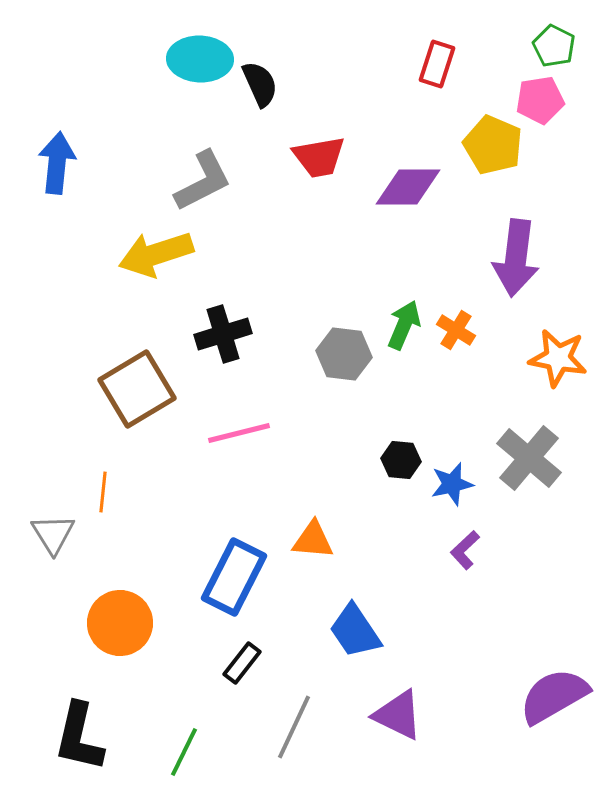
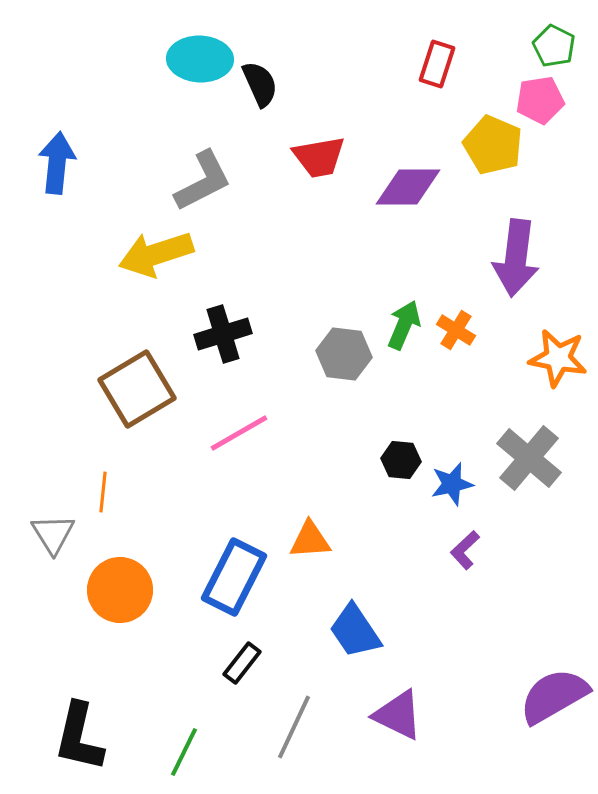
pink line: rotated 16 degrees counterclockwise
orange triangle: moved 3 px left; rotated 9 degrees counterclockwise
orange circle: moved 33 px up
